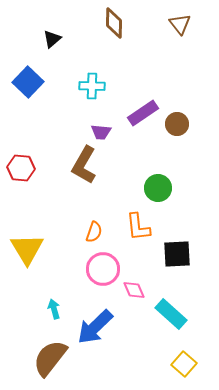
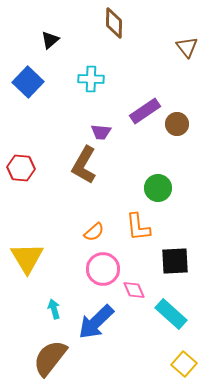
brown triangle: moved 7 px right, 23 px down
black triangle: moved 2 px left, 1 px down
cyan cross: moved 1 px left, 7 px up
purple rectangle: moved 2 px right, 2 px up
orange semicircle: rotated 30 degrees clockwise
yellow triangle: moved 9 px down
black square: moved 2 px left, 7 px down
blue arrow: moved 1 px right, 5 px up
